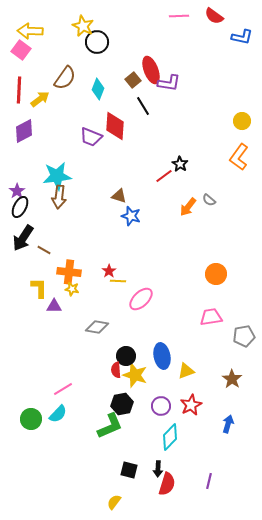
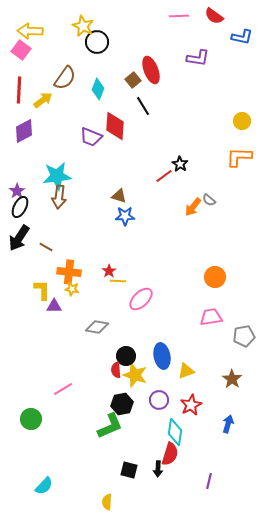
purple L-shape at (169, 83): moved 29 px right, 25 px up
yellow arrow at (40, 99): moved 3 px right, 1 px down
orange L-shape at (239, 157): rotated 56 degrees clockwise
orange arrow at (188, 207): moved 5 px right
blue star at (131, 216): moved 6 px left; rotated 18 degrees counterclockwise
black arrow at (23, 238): moved 4 px left
brown line at (44, 250): moved 2 px right, 3 px up
orange circle at (216, 274): moved 1 px left, 3 px down
yellow L-shape at (39, 288): moved 3 px right, 2 px down
purple circle at (161, 406): moved 2 px left, 6 px up
cyan semicircle at (58, 414): moved 14 px left, 72 px down
cyan diamond at (170, 437): moved 5 px right, 5 px up; rotated 36 degrees counterclockwise
red semicircle at (167, 484): moved 3 px right, 30 px up
yellow semicircle at (114, 502): moved 7 px left; rotated 35 degrees counterclockwise
